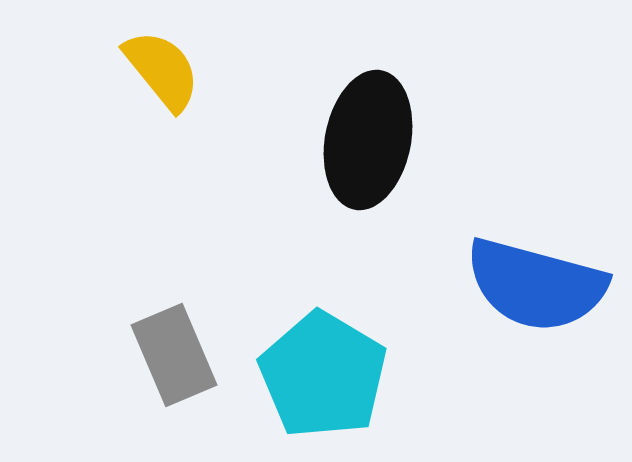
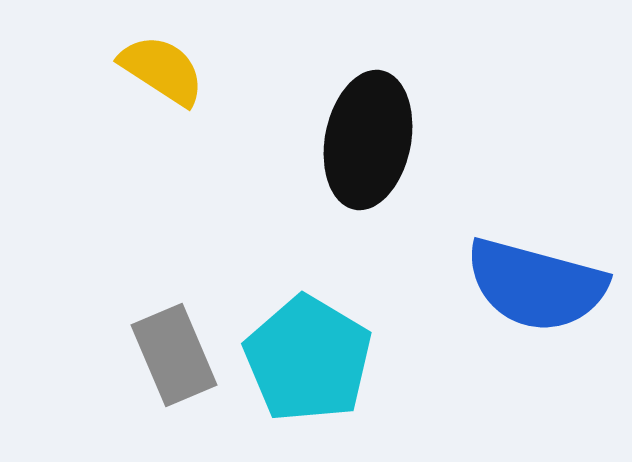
yellow semicircle: rotated 18 degrees counterclockwise
cyan pentagon: moved 15 px left, 16 px up
